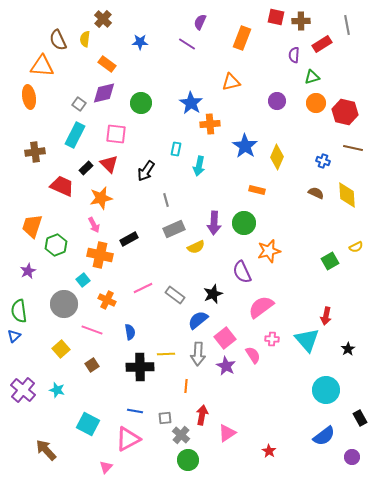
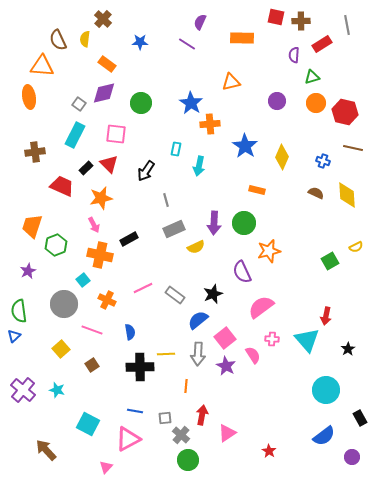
orange rectangle at (242, 38): rotated 70 degrees clockwise
yellow diamond at (277, 157): moved 5 px right
